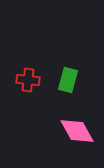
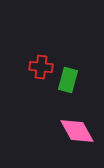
red cross: moved 13 px right, 13 px up
